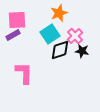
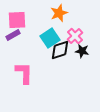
cyan square: moved 4 px down
